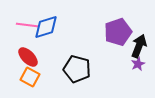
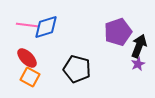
red ellipse: moved 1 px left, 1 px down
